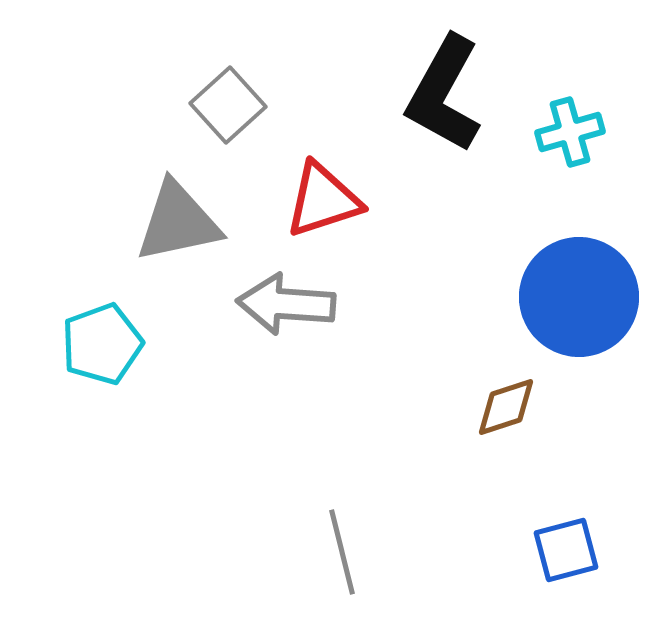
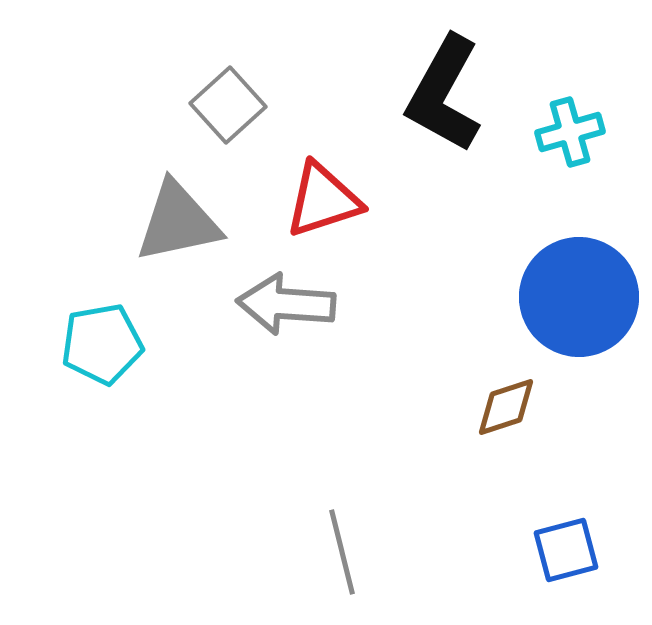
cyan pentagon: rotated 10 degrees clockwise
